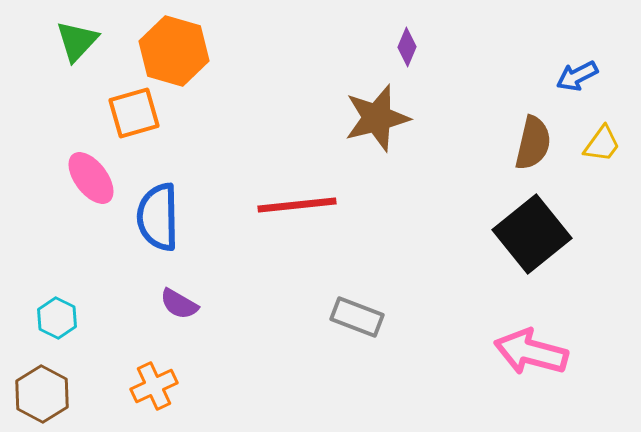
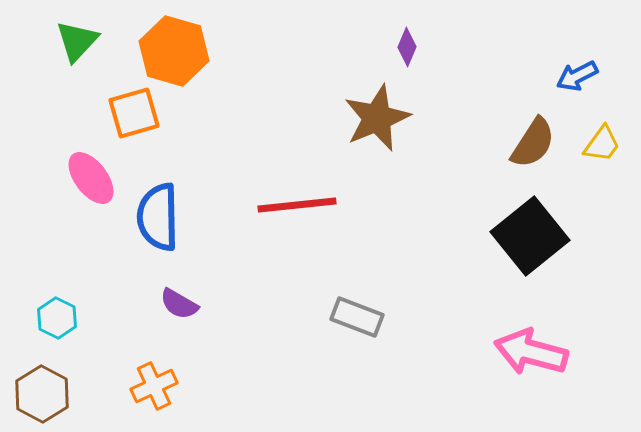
brown star: rotated 8 degrees counterclockwise
brown semicircle: rotated 20 degrees clockwise
black square: moved 2 px left, 2 px down
